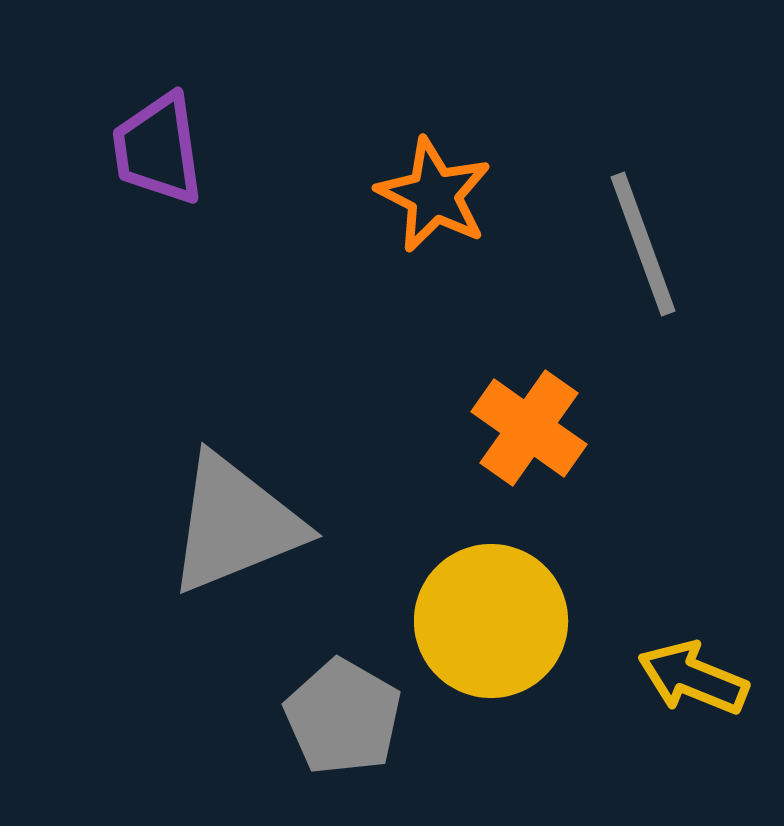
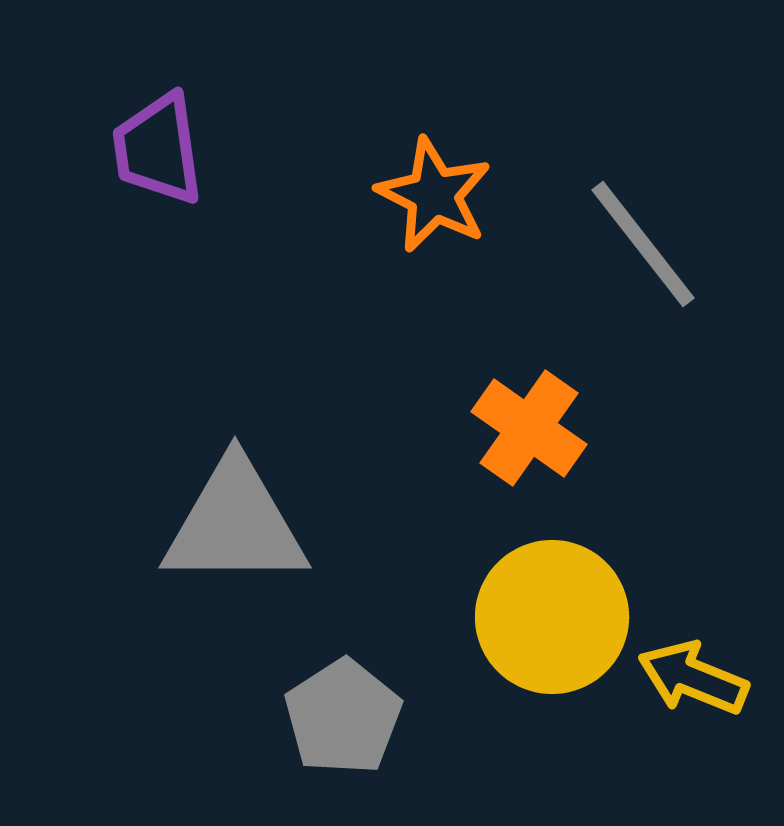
gray line: rotated 18 degrees counterclockwise
gray triangle: rotated 22 degrees clockwise
yellow circle: moved 61 px right, 4 px up
gray pentagon: rotated 9 degrees clockwise
